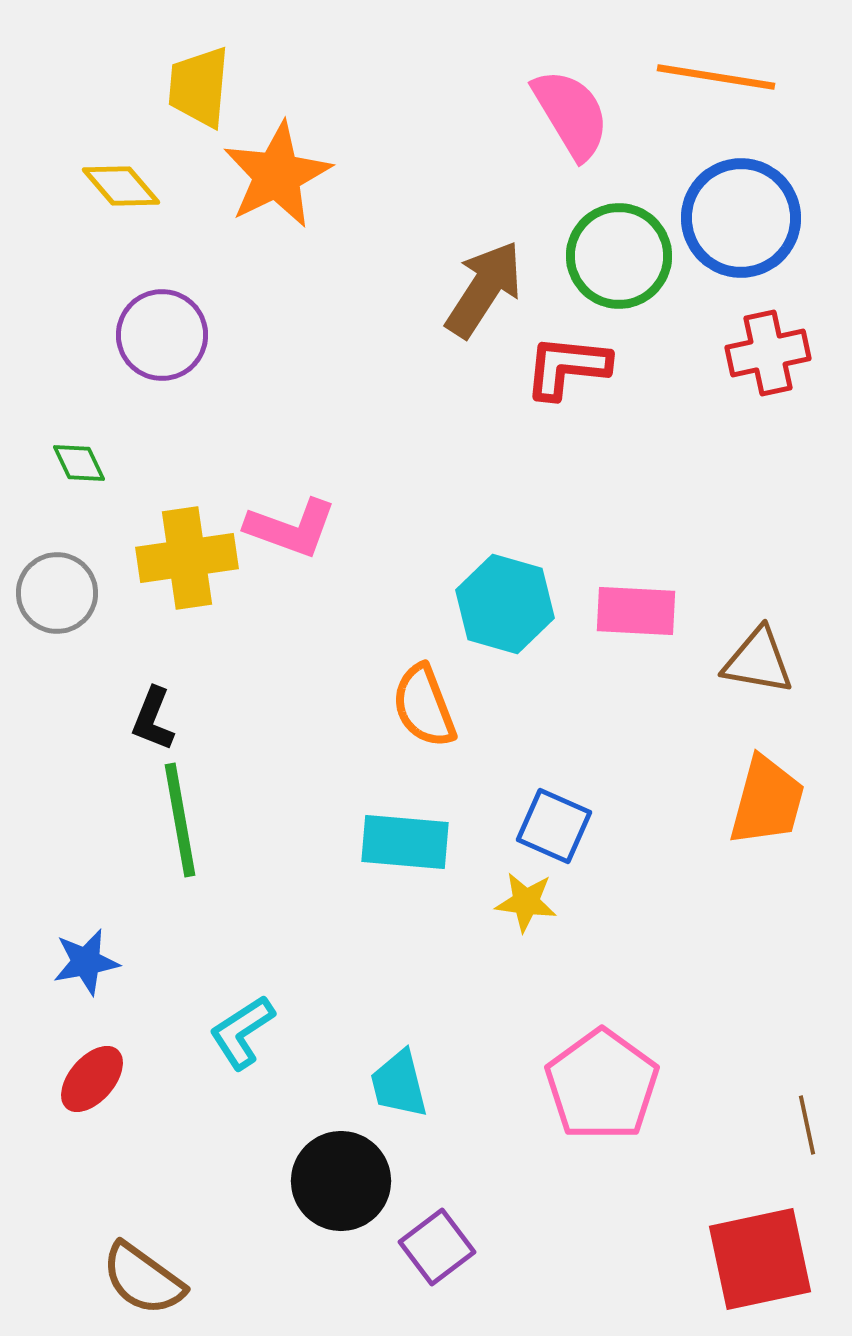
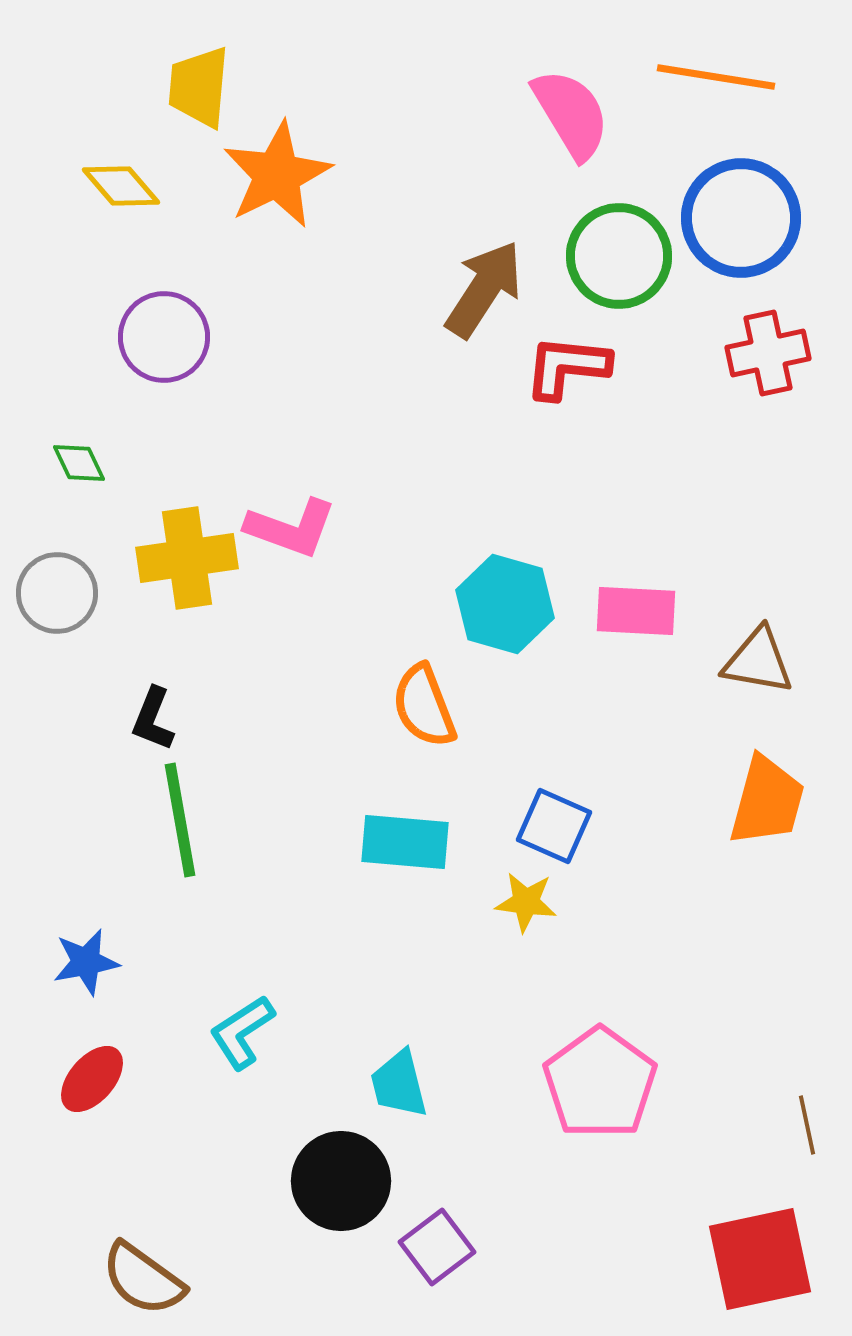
purple circle: moved 2 px right, 2 px down
pink pentagon: moved 2 px left, 2 px up
